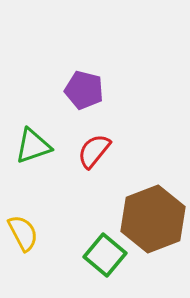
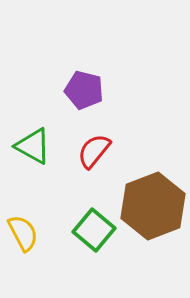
green triangle: rotated 48 degrees clockwise
brown hexagon: moved 13 px up
green square: moved 11 px left, 25 px up
